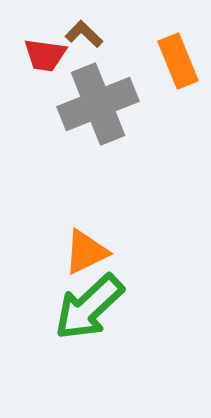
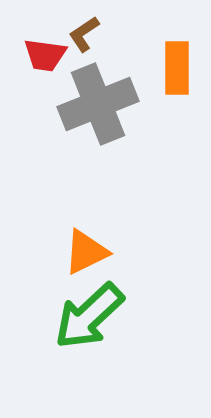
brown L-shape: rotated 78 degrees counterclockwise
orange rectangle: moved 1 px left, 7 px down; rotated 22 degrees clockwise
green arrow: moved 9 px down
